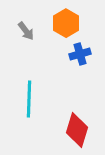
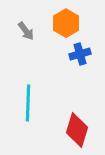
cyan line: moved 1 px left, 4 px down
